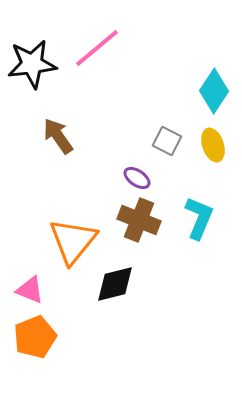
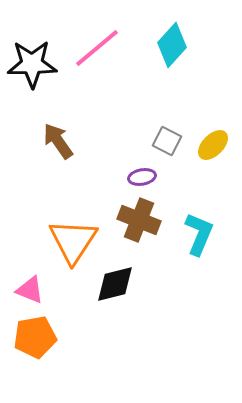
black star: rotated 6 degrees clockwise
cyan diamond: moved 42 px left, 46 px up; rotated 9 degrees clockwise
brown arrow: moved 5 px down
yellow ellipse: rotated 64 degrees clockwise
purple ellipse: moved 5 px right, 1 px up; rotated 44 degrees counterclockwise
cyan L-shape: moved 16 px down
orange triangle: rotated 6 degrees counterclockwise
orange pentagon: rotated 12 degrees clockwise
